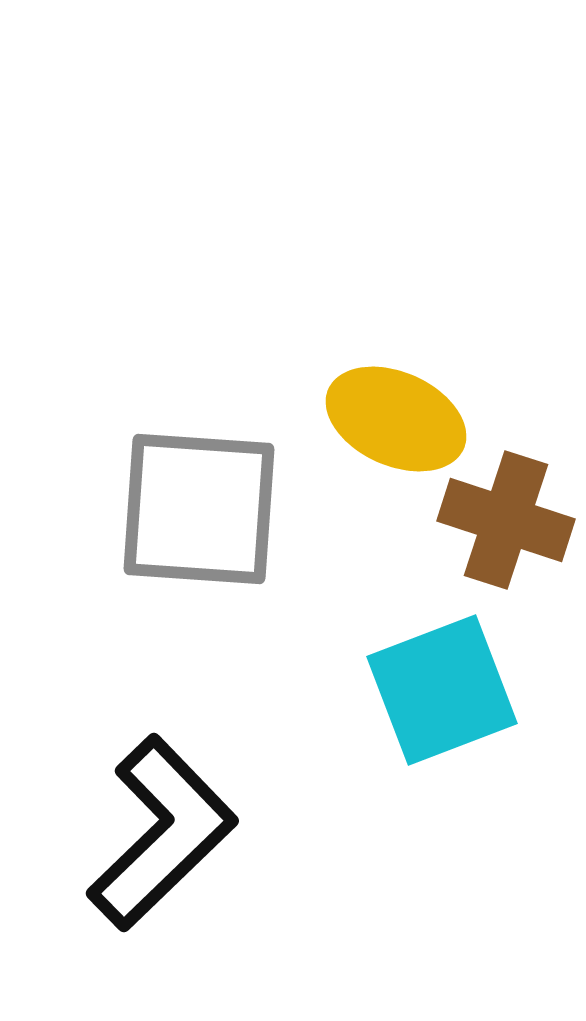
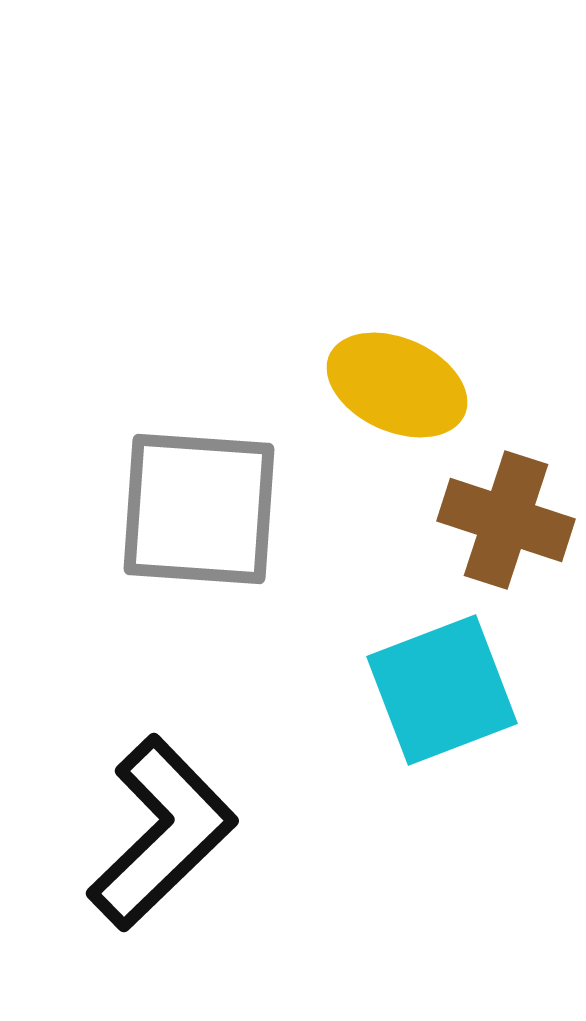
yellow ellipse: moved 1 px right, 34 px up
